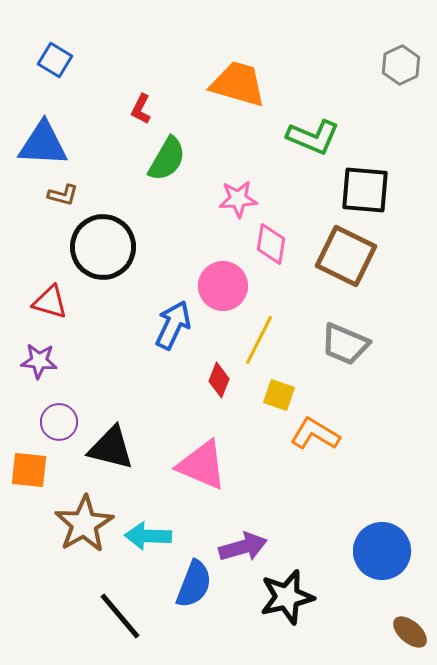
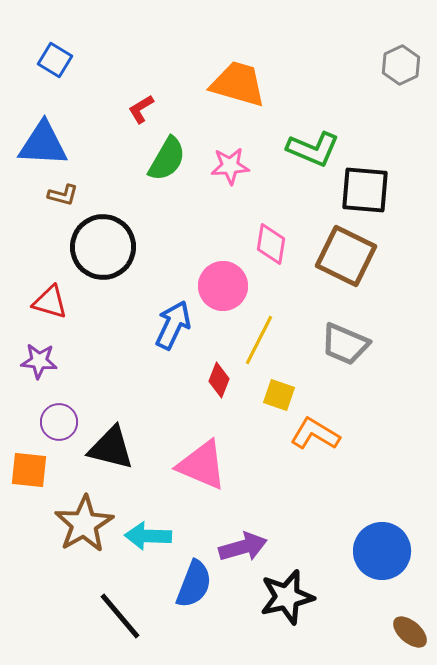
red L-shape: rotated 32 degrees clockwise
green L-shape: moved 12 px down
pink star: moved 8 px left, 33 px up
